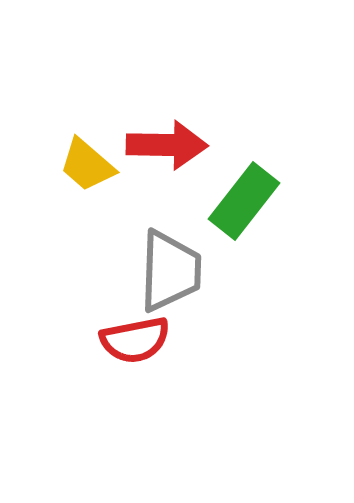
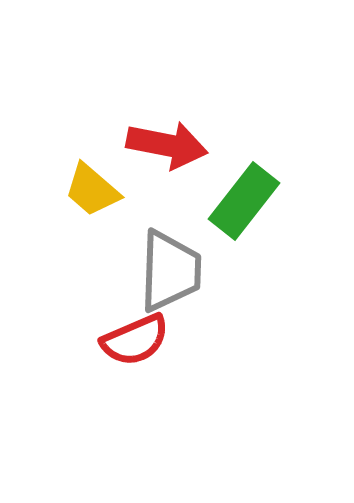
red arrow: rotated 10 degrees clockwise
yellow trapezoid: moved 5 px right, 25 px down
red semicircle: rotated 12 degrees counterclockwise
